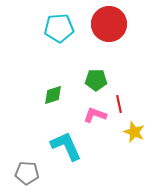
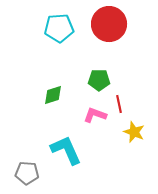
green pentagon: moved 3 px right
cyan L-shape: moved 4 px down
